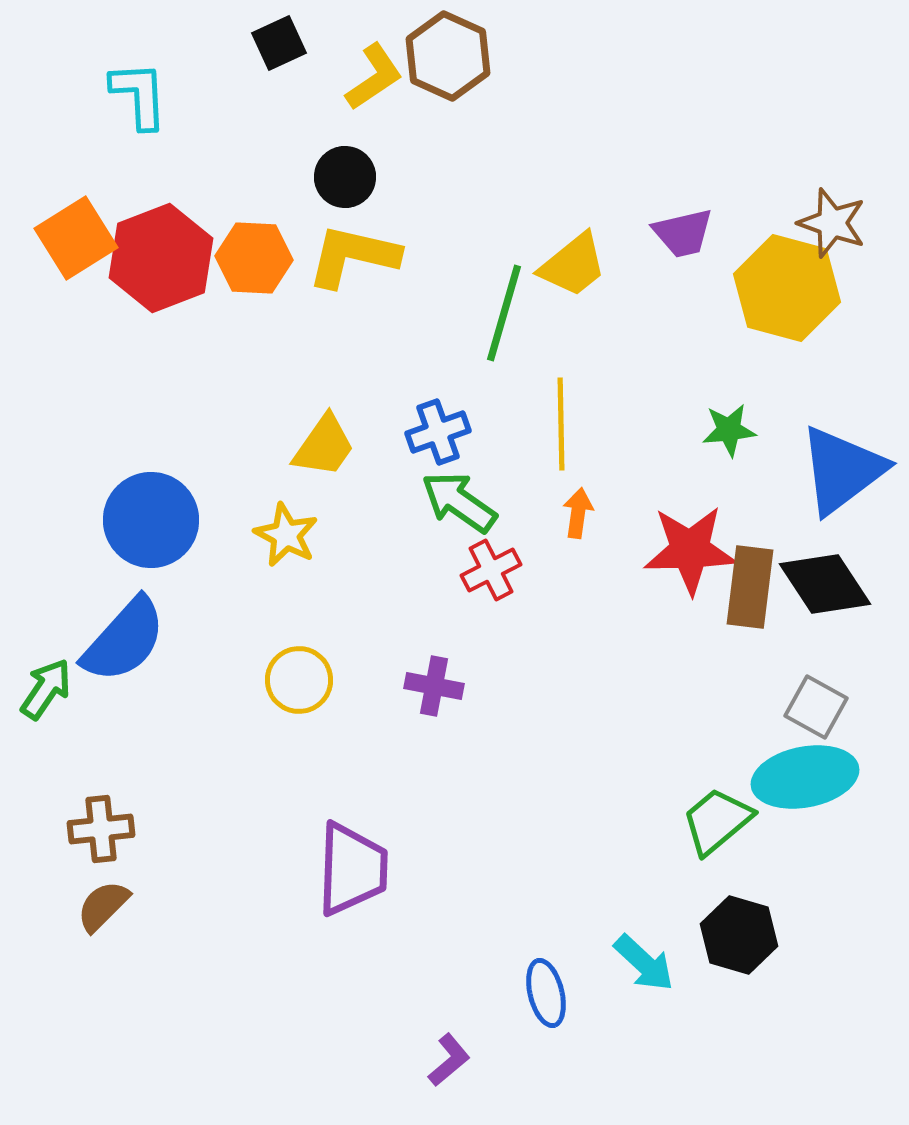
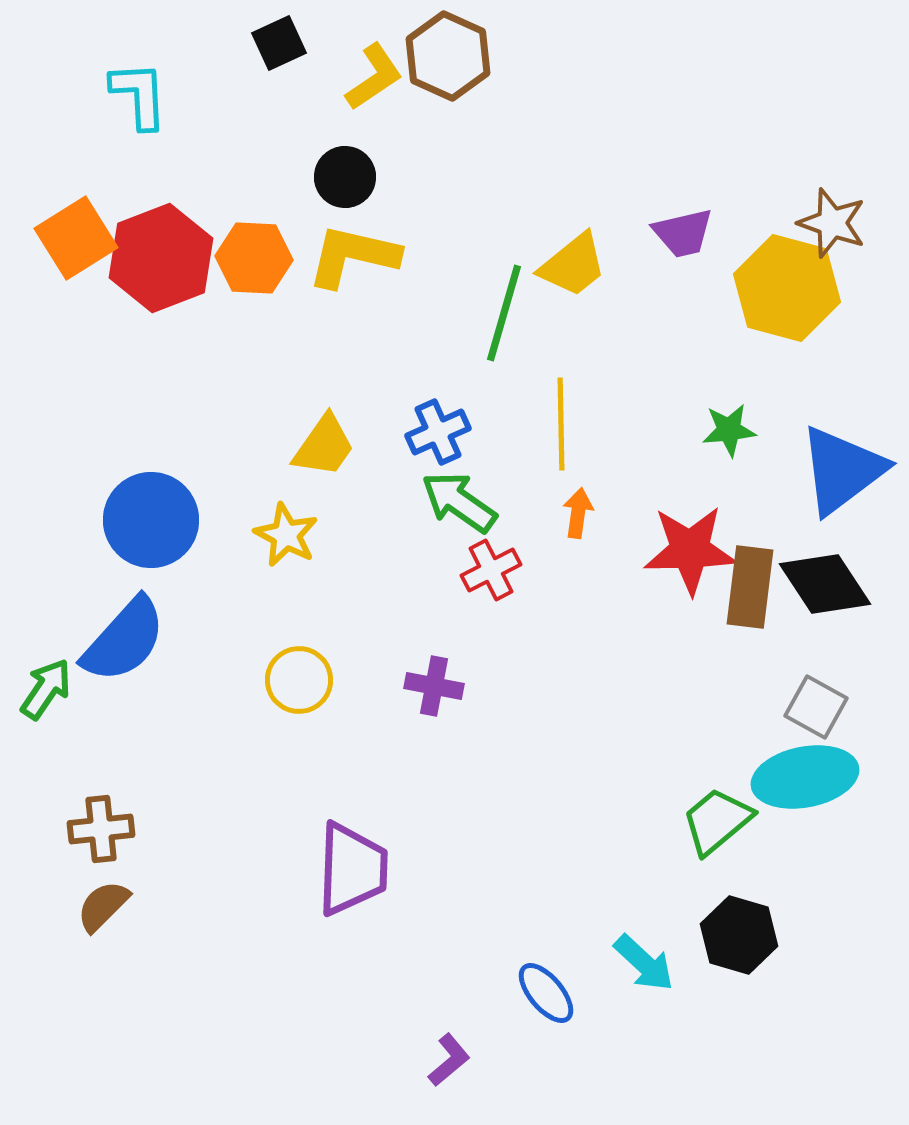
blue cross at (438, 432): rotated 4 degrees counterclockwise
blue ellipse at (546, 993): rotated 26 degrees counterclockwise
